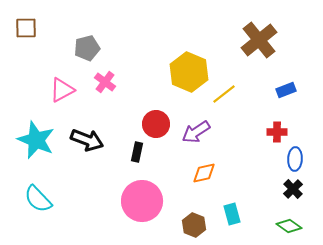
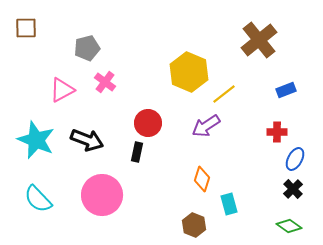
red circle: moved 8 px left, 1 px up
purple arrow: moved 10 px right, 6 px up
blue ellipse: rotated 25 degrees clockwise
orange diamond: moved 2 px left, 6 px down; rotated 60 degrees counterclockwise
pink circle: moved 40 px left, 6 px up
cyan rectangle: moved 3 px left, 10 px up
